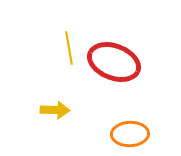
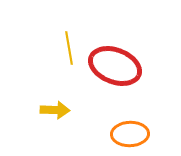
red ellipse: moved 1 px right, 4 px down
